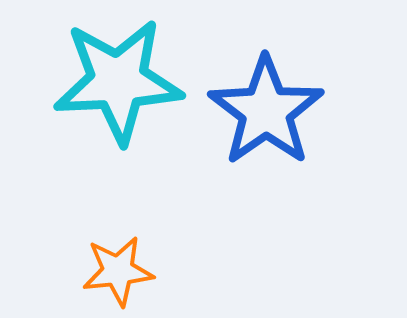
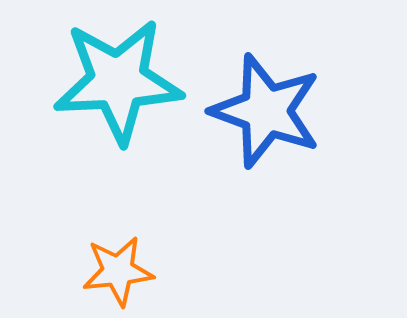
blue star: rotated 17 degrees counterclockwise
